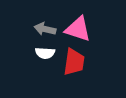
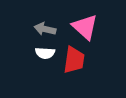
pink triangle: moved 7 px right, 2 px up; rotated 24 degrees clockwise
red trapezoid: moved 2 px up
